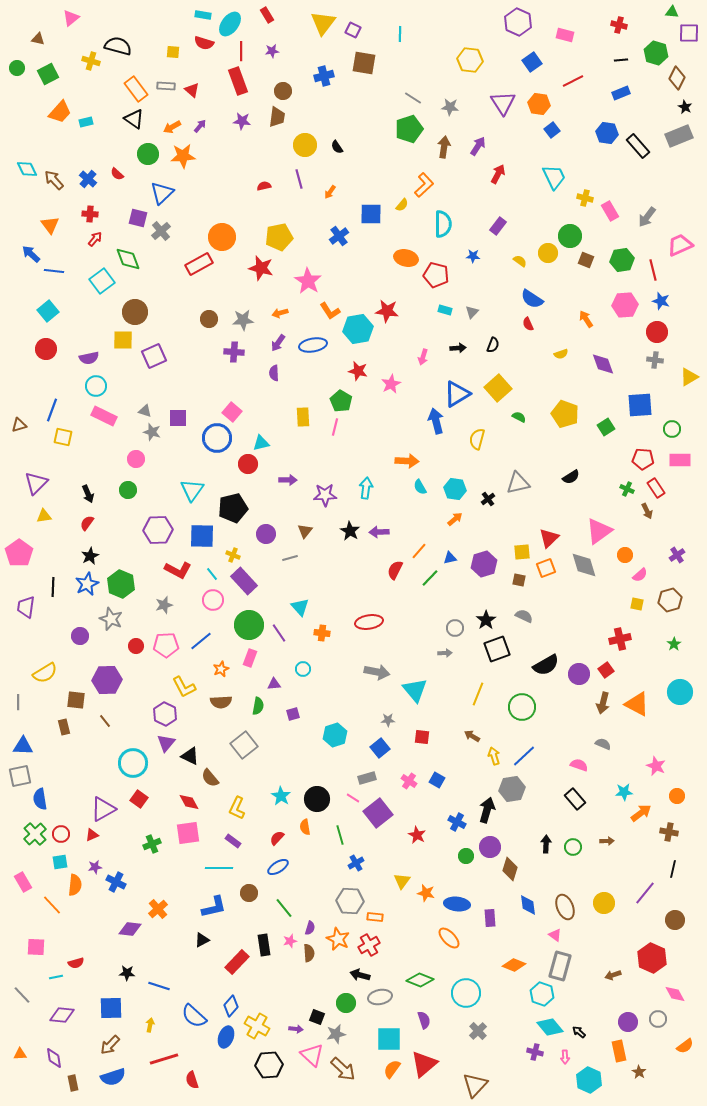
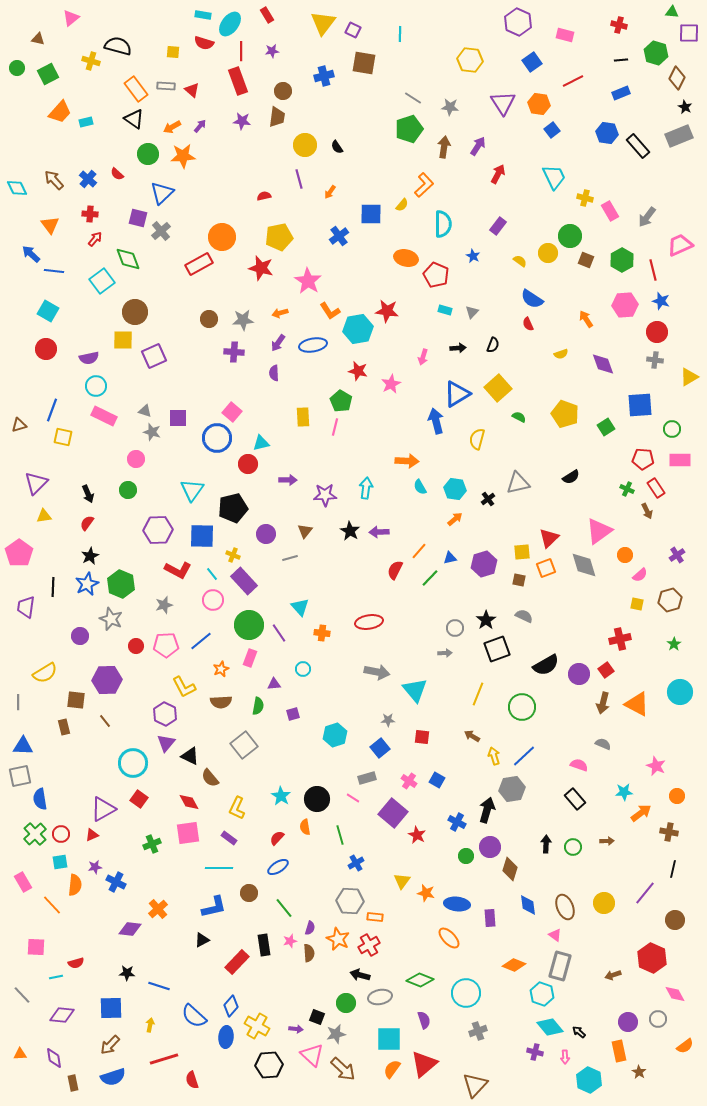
cyan diamond at (27, 169): moved 10 px left, 19 px down
red semicircle at (264, 186): moved 10 px down
blue star at (473, 256): rotated 24 degrees clockwise
green hexagon at (622, 260): rotated 20 degrees counterclockwise
red pentagon at (436, 275): rotated 10 degrees clockwise
cyan square at (48, 311): rotated 20 degrees counterclockwise
purple square at (378, 813): moved 15 px right; rotated 12 degrees counterclockwise
purple rectangle at (233, 841): moved 4 px left, 3 px up
gray cross at (478, 1031): rotated 24 degrees clockwise
blue ellipse at (226, 1037): rotated 15 degrees counterclockwise
